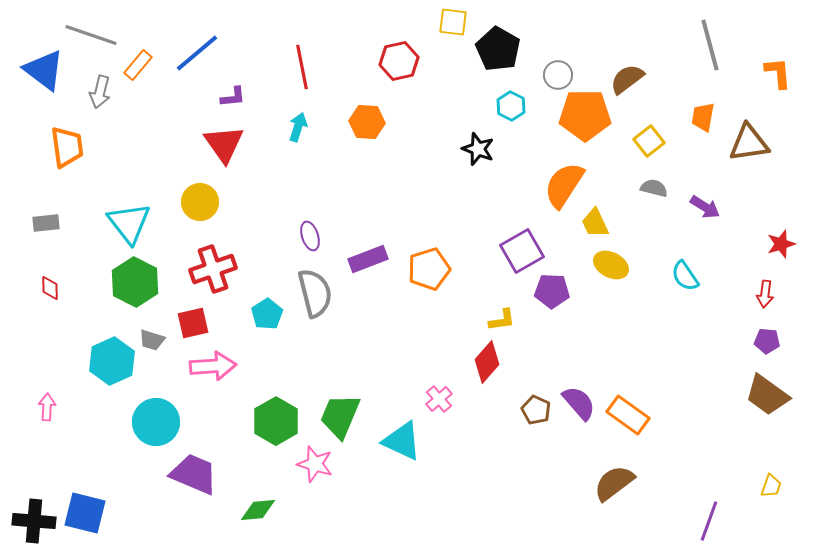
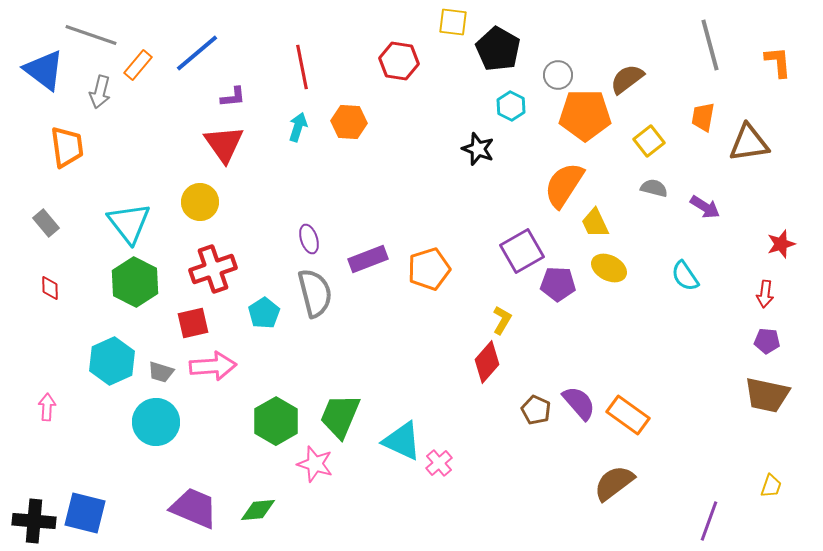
red hexagon at (399, 61): rotated 21 degrees clockwise
orange L-shape at (778, 73): moved 11 px up
orange hexagon at (367, 122): moved 18 px left
gray rectangle at (46, 223): rotated 56 degrees clockwise
purple ellipse at (310, 236): moved 1 px left, 3 px down
yellow ellipse at (611, 265): moved 2 px left, 3 px down
purple pentagon at (552, 291): moved 6 px right, 7 px up
cyan pentagon at (267, 314): moved 3 px left, 1 px up
yellow L-shape at (502, 320): rotated 52 degrees counterclockwise
gray trapezoid at (152, 340): moved 9 px right, 32 px down
brown trapezoid at (767, 395): rotated 24 degrees counterclockwise
pink cross at (439, 399): moved 64 px down
purple trapezoid at (194, 474): moved 34 px down
